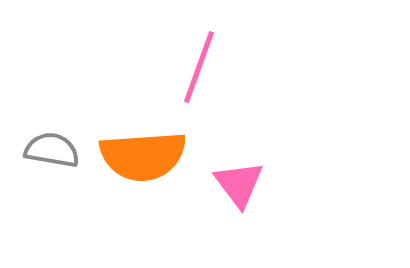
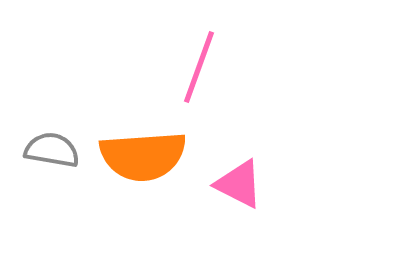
pink triangle: rotated 26 degrees counterclockwise
